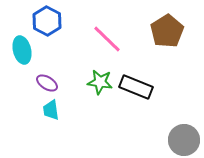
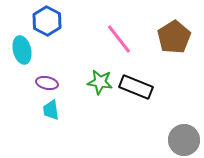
brown pentagon: moved 7 px right, 6 px down
pink line: moved 12 px right; rotated 8 degrees clockwise
purple ellipse: rotated 20 degrees counterclockwise
